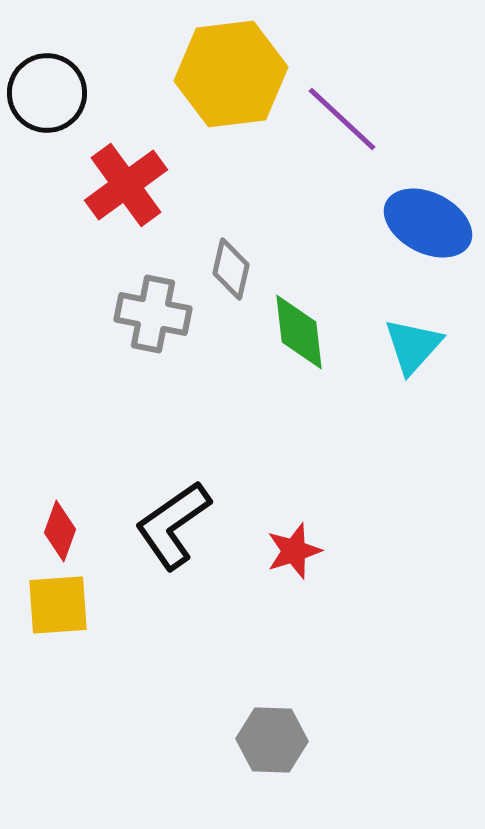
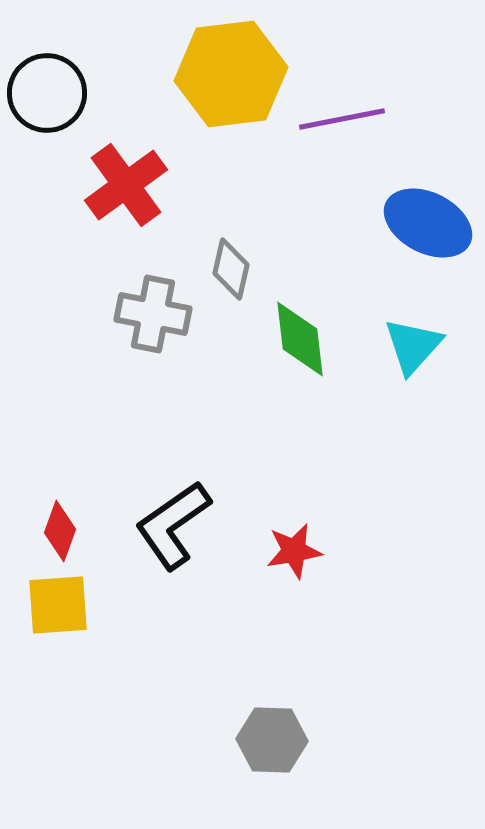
purple line: rotated 54 degrees counterclockwise
green diamond: moved 1 px right, 7 px down
red star: rotated 8 degrees clockwise
